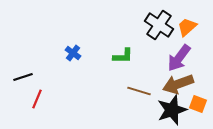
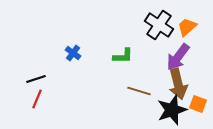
purple arrow: moved 1 px left, 1 px up
black line: moved 13 px right, 2 px down
brown arrow: rotated 84 degrees counterclockwise
